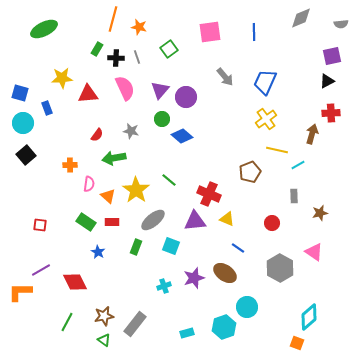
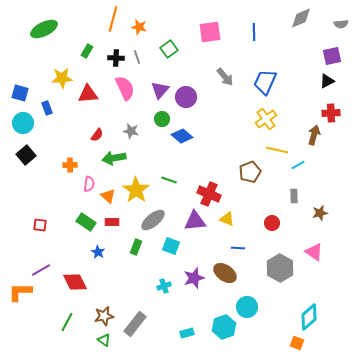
green rectangle at (97, 49): moved 10 px left, 2 px down
brown arrow at (312, 134): moved 2 px right, 1 px down
green line at (169, 180): rotated 21 degrees counterclockwise
blue line at (238, 248): rotated 32 degrees counterclockwise
